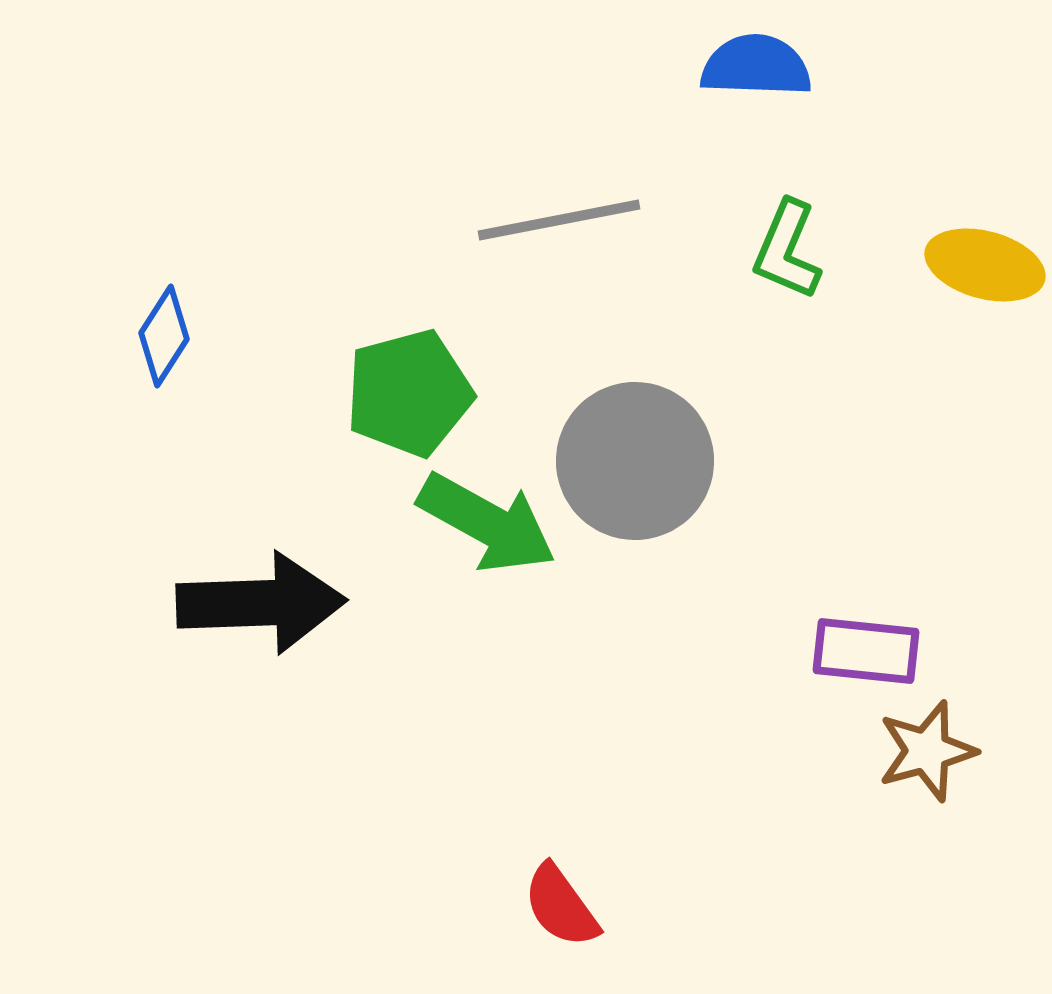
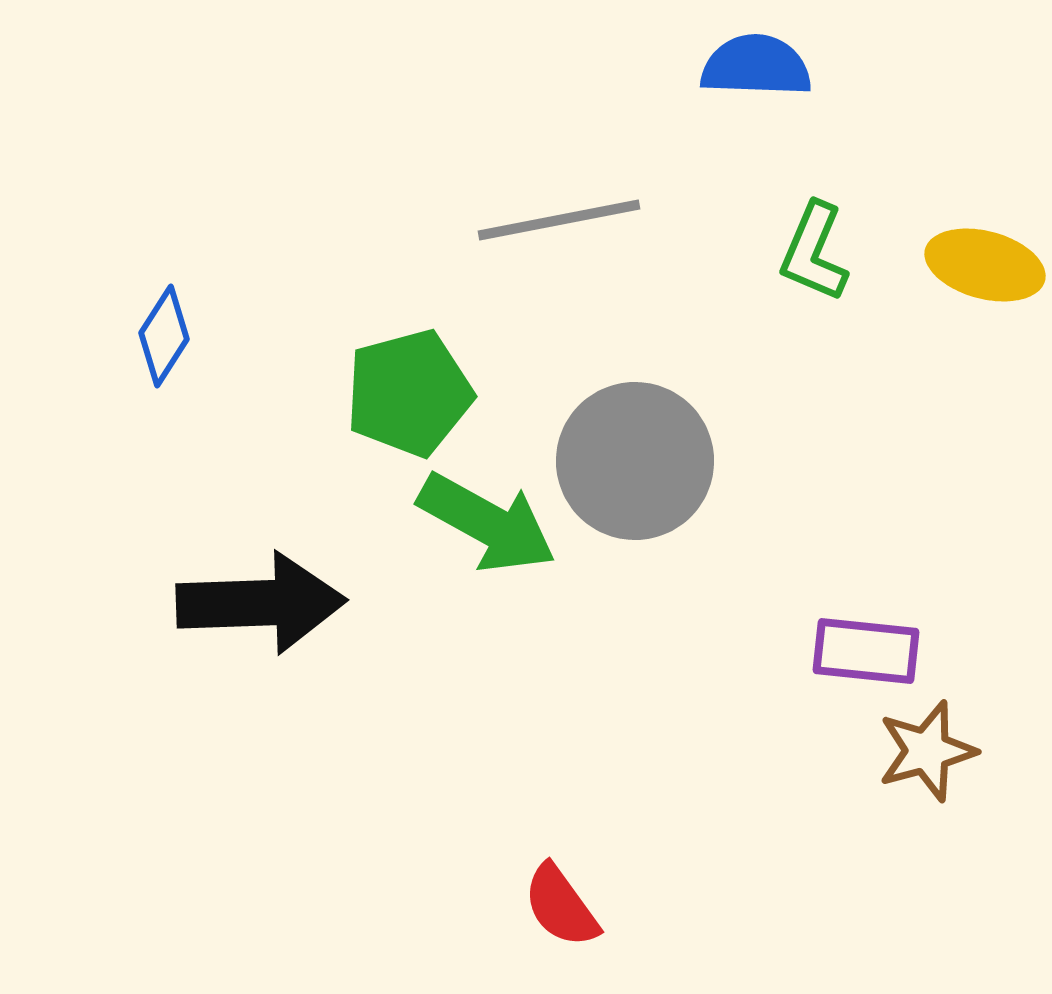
green L-shape: moved 27 px right, 2 px down
